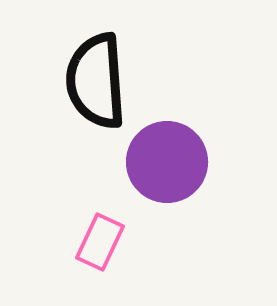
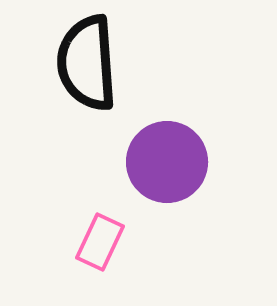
black semicircle: moved 9 px left, 18 px up
